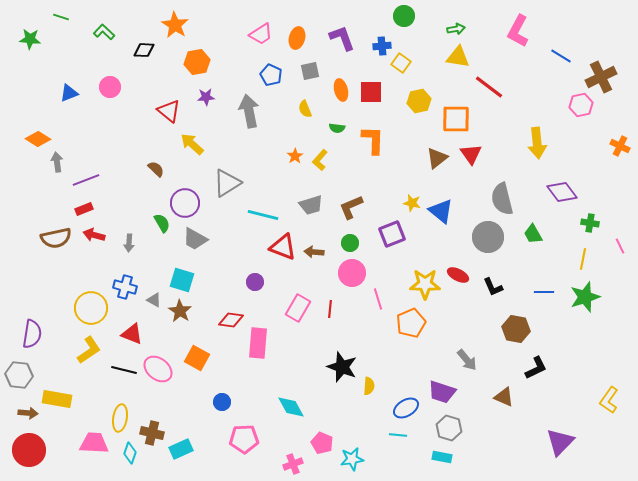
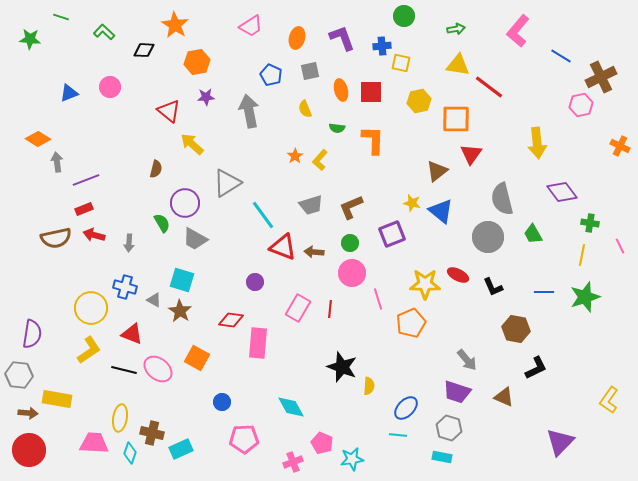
pink L-shape at (518, 31): rotated 12 degrees clockwise
pink trapezoid at (261, 34): moved 10 px left, 8 px up
yellow triangle at (458, 57): moved 8 px down
yellow square at (401, 63): rotated 24 degrees counterclockwise
red triangle at (471, 154): rotated 10 degrees clockwise
brown triangle at (437, 158): moved 13 px down
brown semicircle at (156, 169): rotated 60 degrees clockwise
cyan line at (263, 215): rotated 40 degrees clockwise
yellow line at (583, 259): moved 1 px left, 4 px up
purple trapezoid at (442, 392): moved 15 px right
blue ellipse at (406, 408): rotated 15 degrees counterclockwise
pink cross at (293, 464): moved 2 px up
